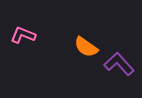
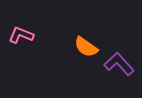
pink L-shape: moved 2 px left
